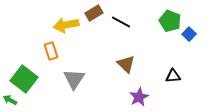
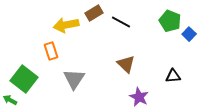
purple star: rotated 18 degrees counterclockwise
